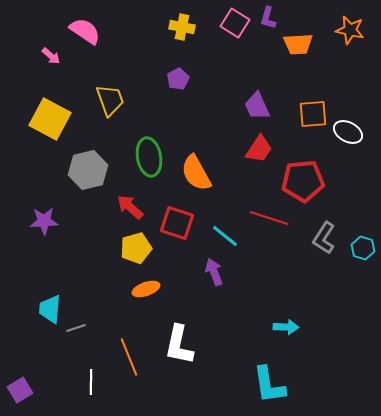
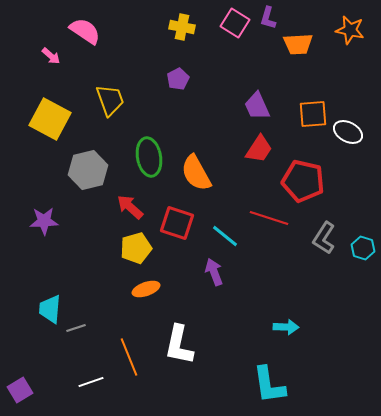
red pentagon: rotated 18 degrees clockwise
white line: rotated 70 degrees clockwise
